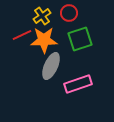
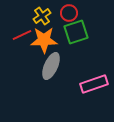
green square: moved 4 px left, 7 px up
pink rectangle: moved 16 px right
